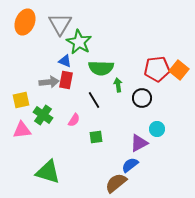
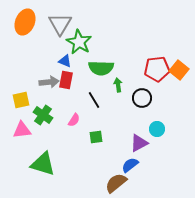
green triangle: moved 5 px left, 8 px up
